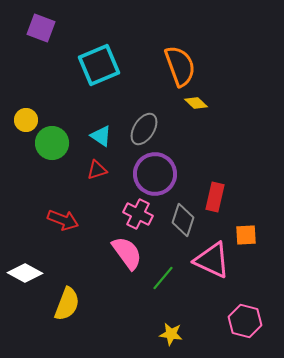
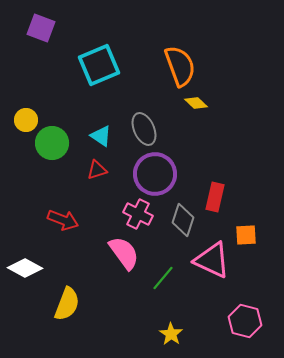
gray ellipse: rotated 56 degrees counterclockwise
pink semicircle: moved 3 px left
white diamond: moved 5 px up
yellow star: rotated 25 degrees clockwise
